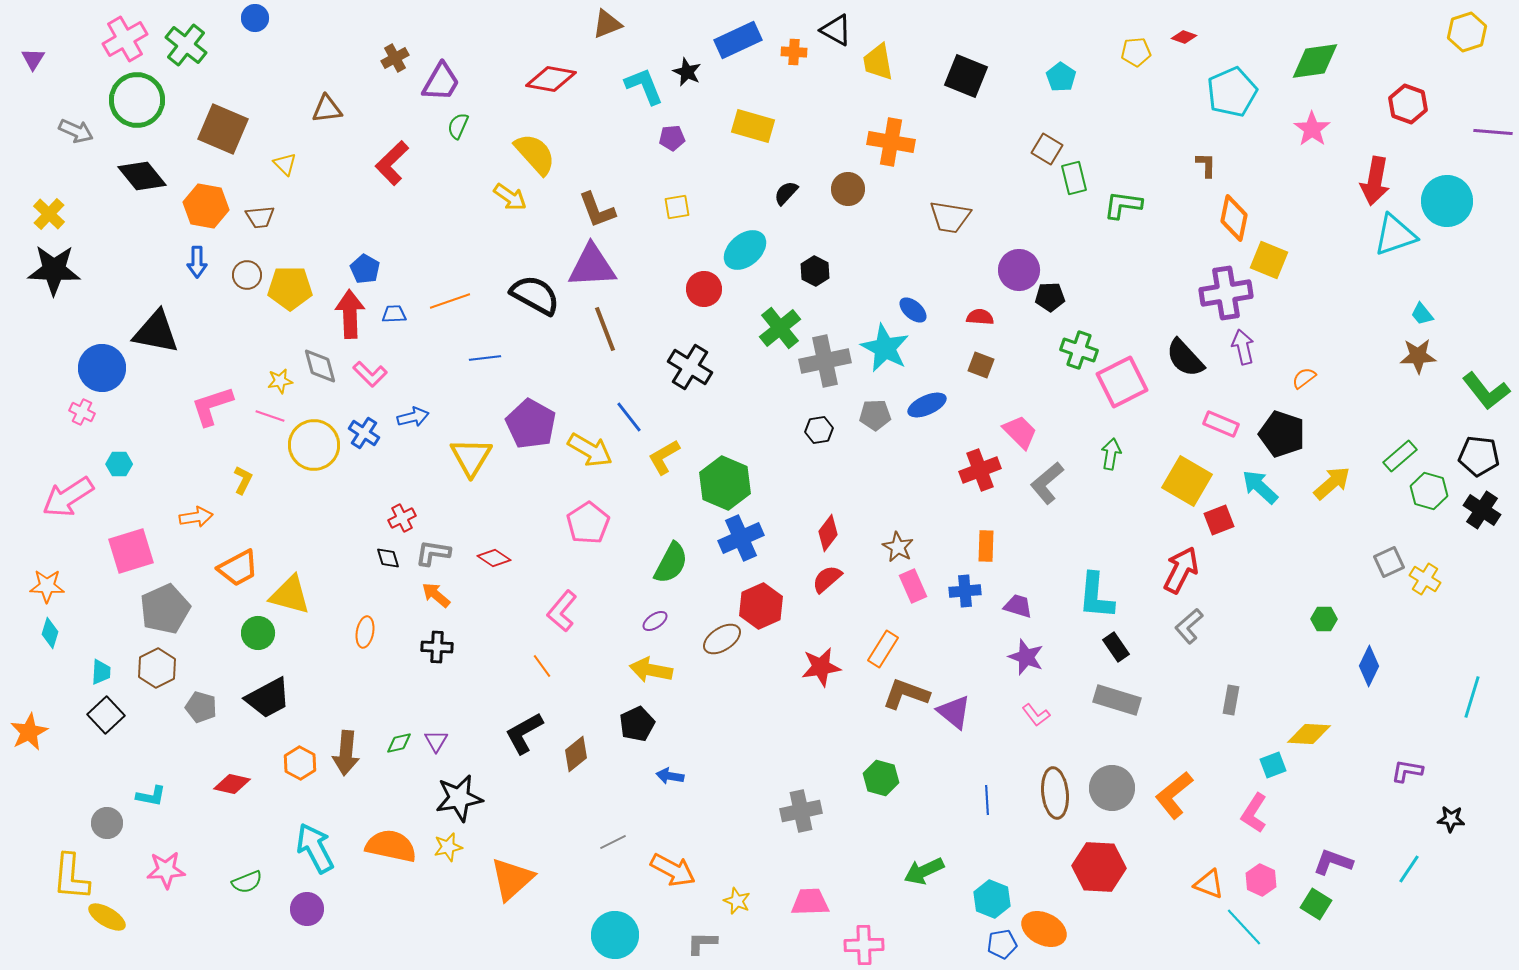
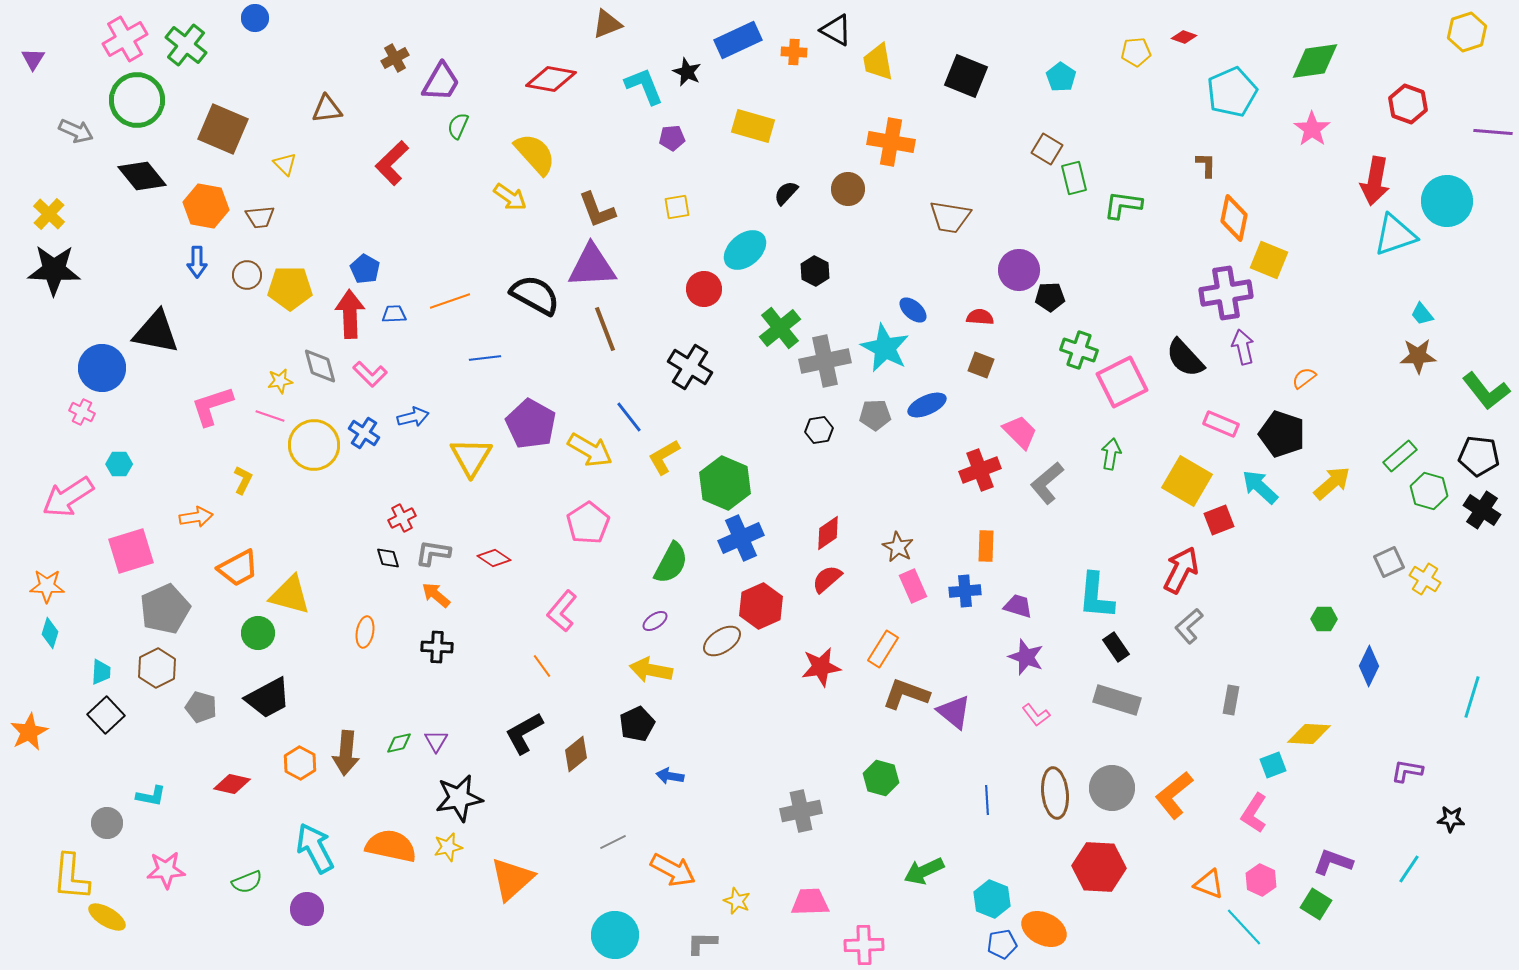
red diamond at (828, 533): rotated 18 degrees clockwise
brown ellipse at (722, 639): moved 2 px down
